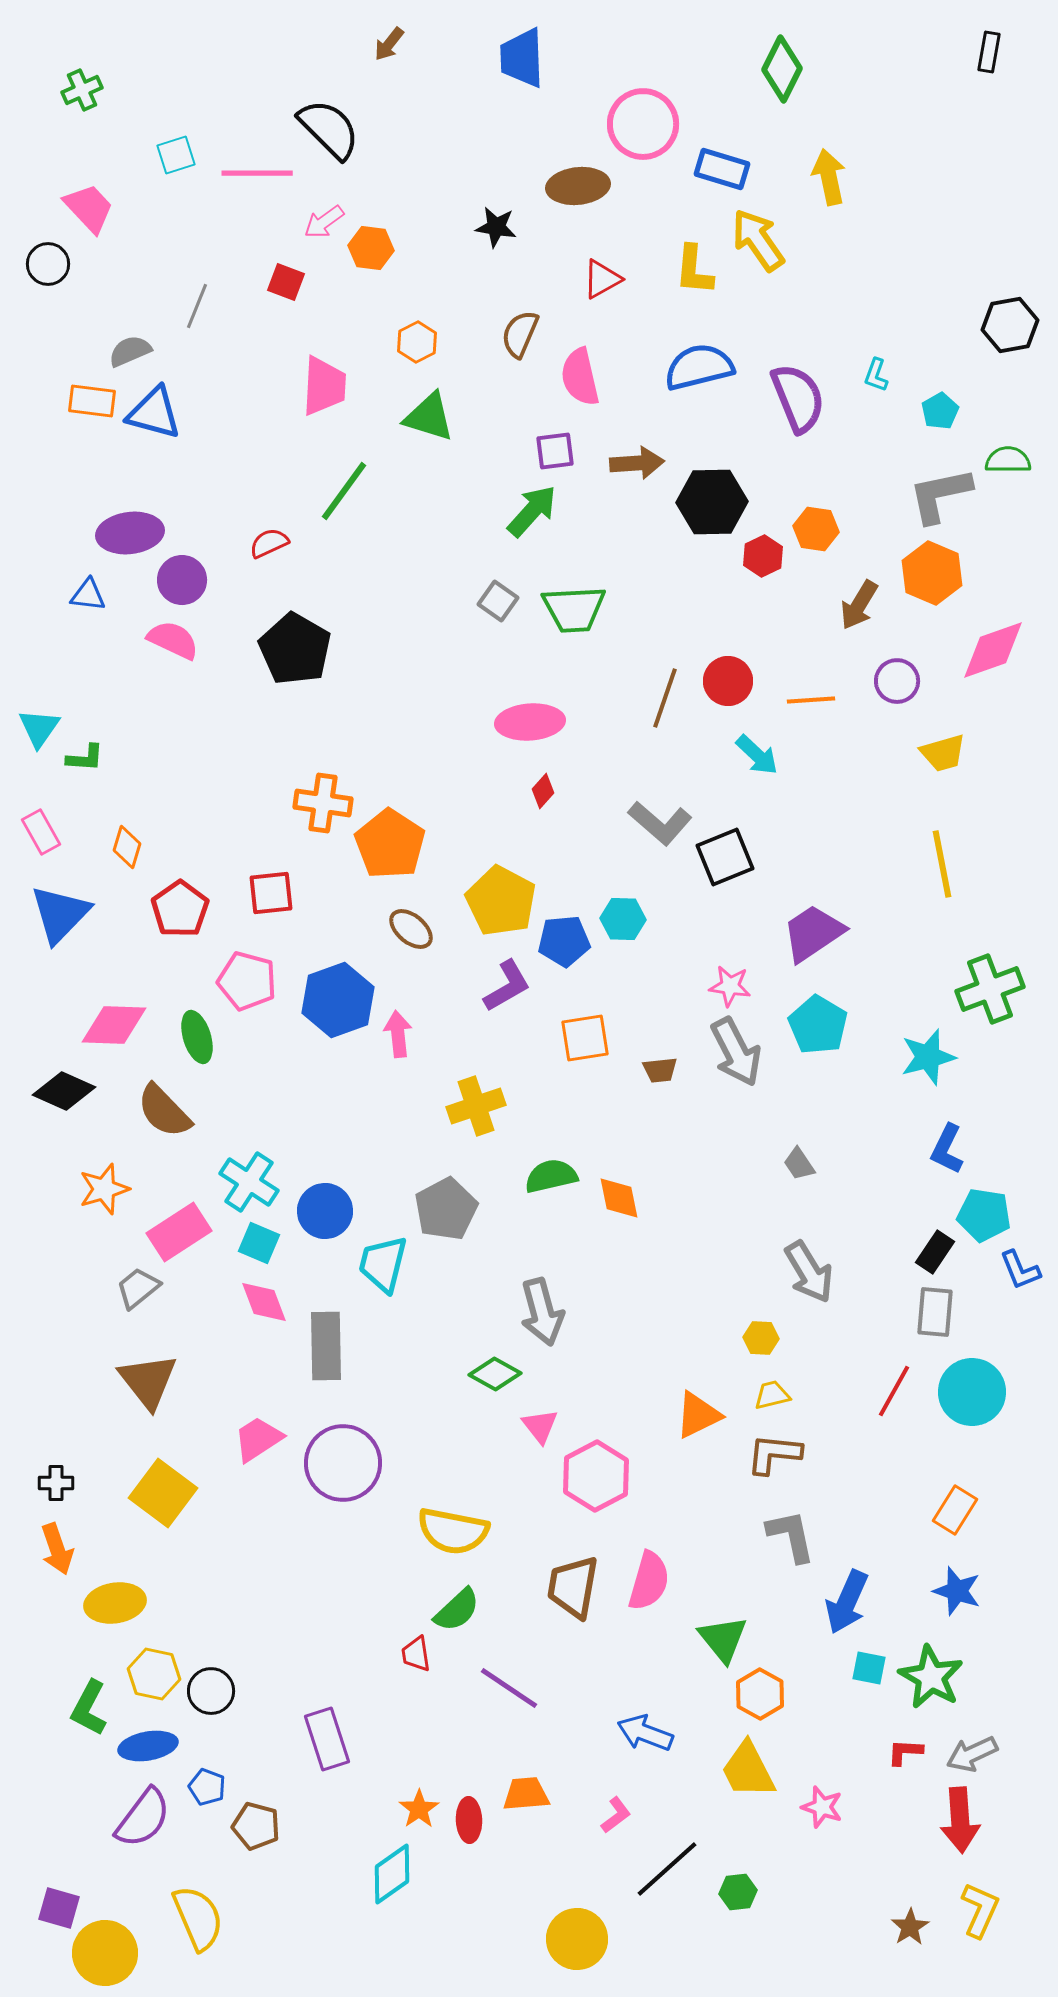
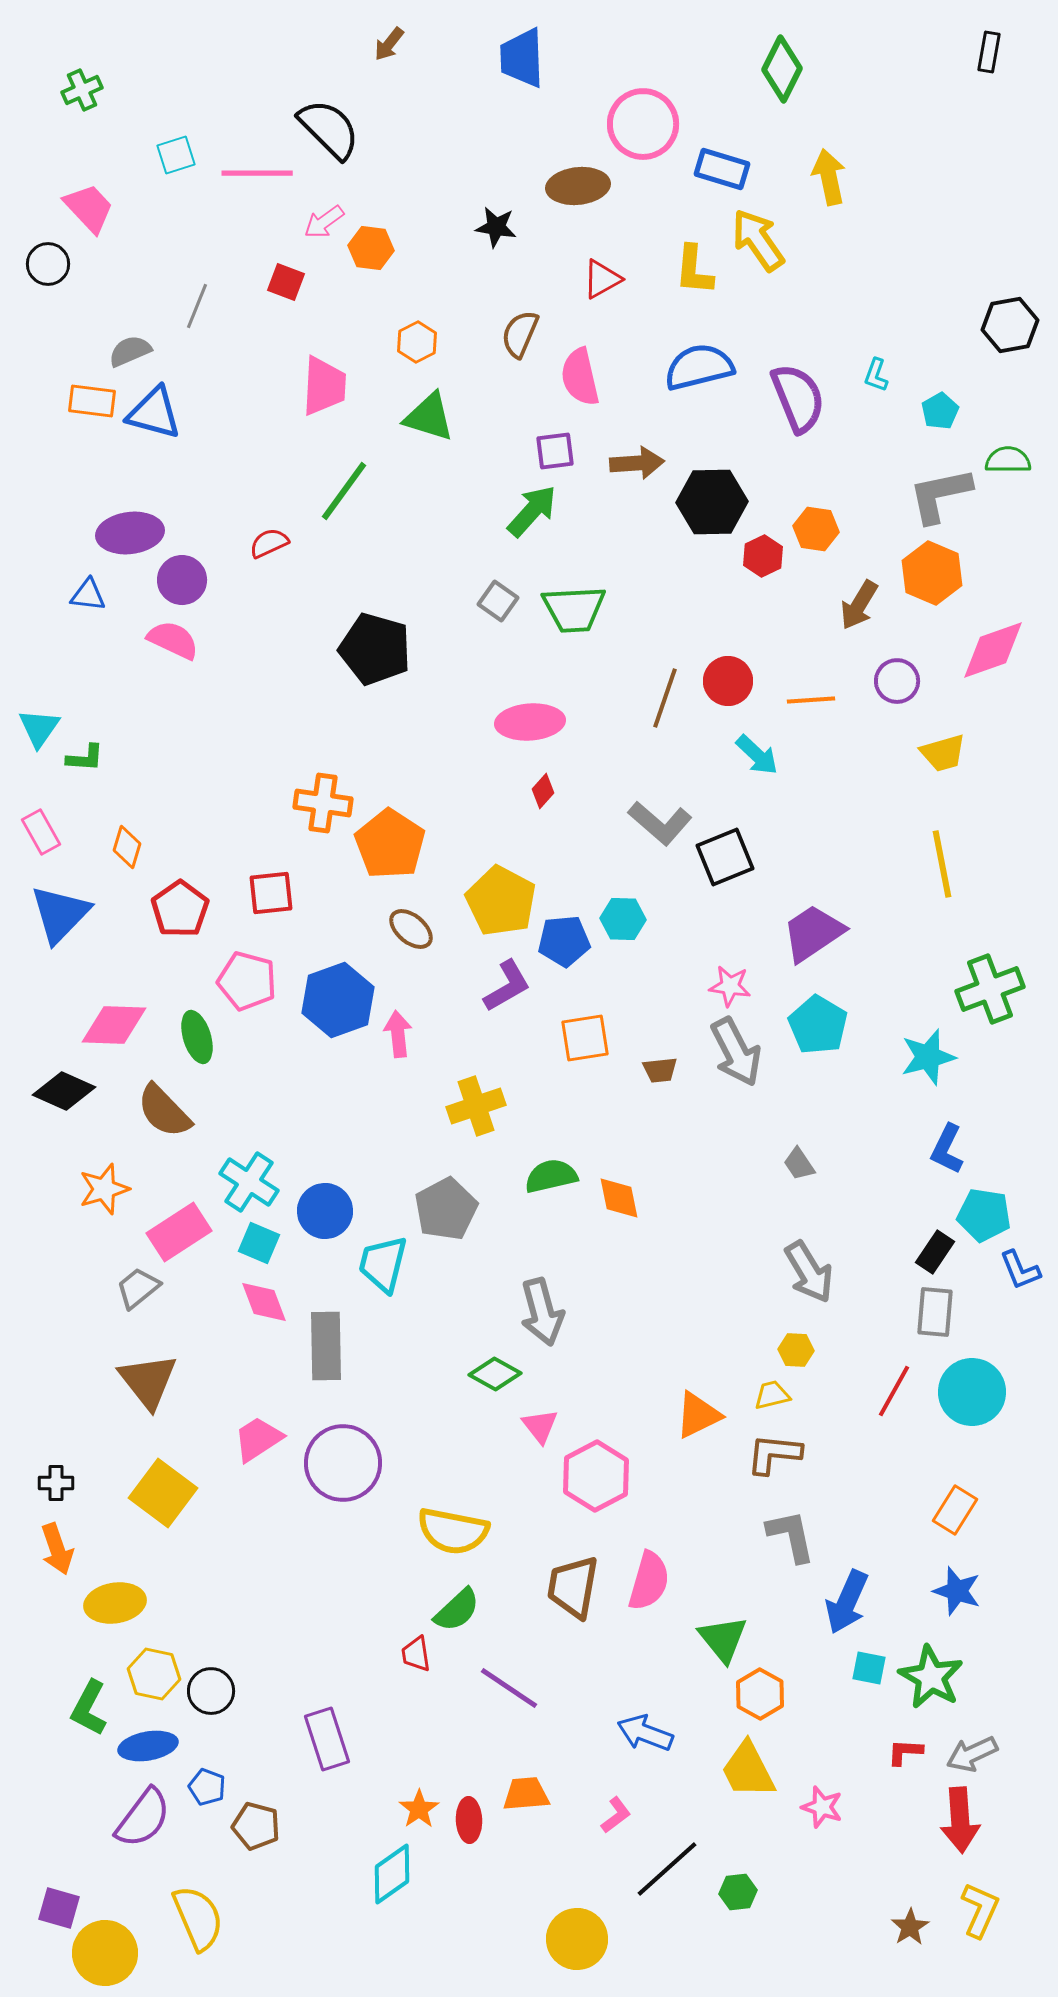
black pentagon at (295, 649): moved 80 px right; rotated 14 degrees counterclockwise
yellow hexagon at (761, 1338): moved 35 px right, 12 px down
